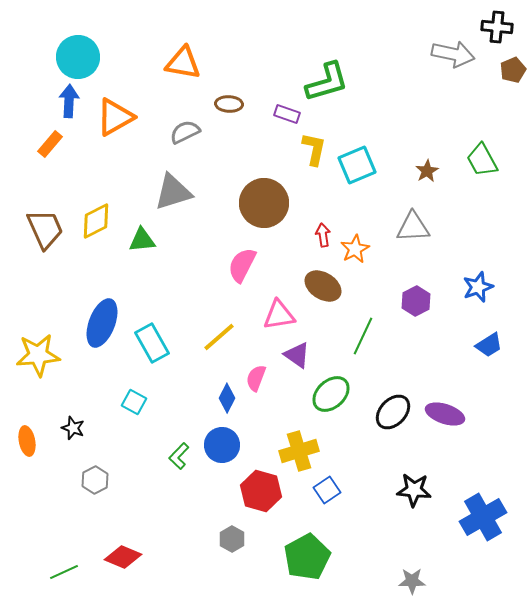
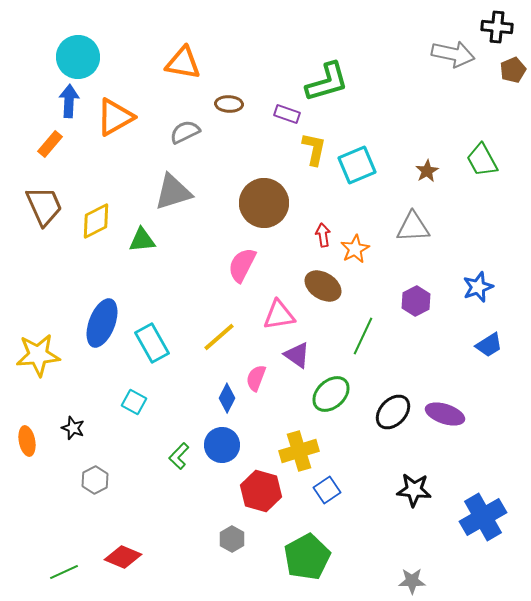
brown trapezoid at (45, 229): moved 1 px left, 23 px up
